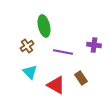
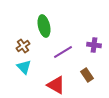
brown cross: moved 4 px left
purple line: rotated 42 degrees counterclockwise
cyan triangle: moved 6 px left, 5 px up
brown rectangle: moved 6 px right, 3 px up
